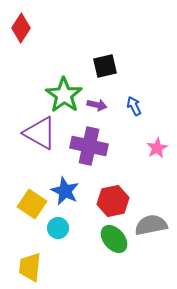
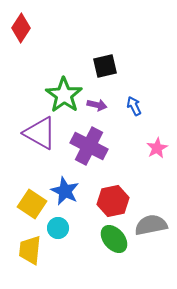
purple cross: rotated 15 degrees clockwise
yellow trapezoid: moved 17 px up
